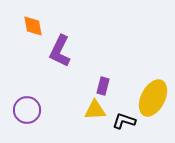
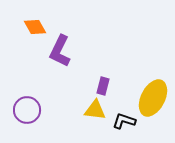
orange diamond: moved 2 px right, 1 px down; rotated 20 degrees counterclockwise
yellow triangle: rotated 10 degrees clockwise
